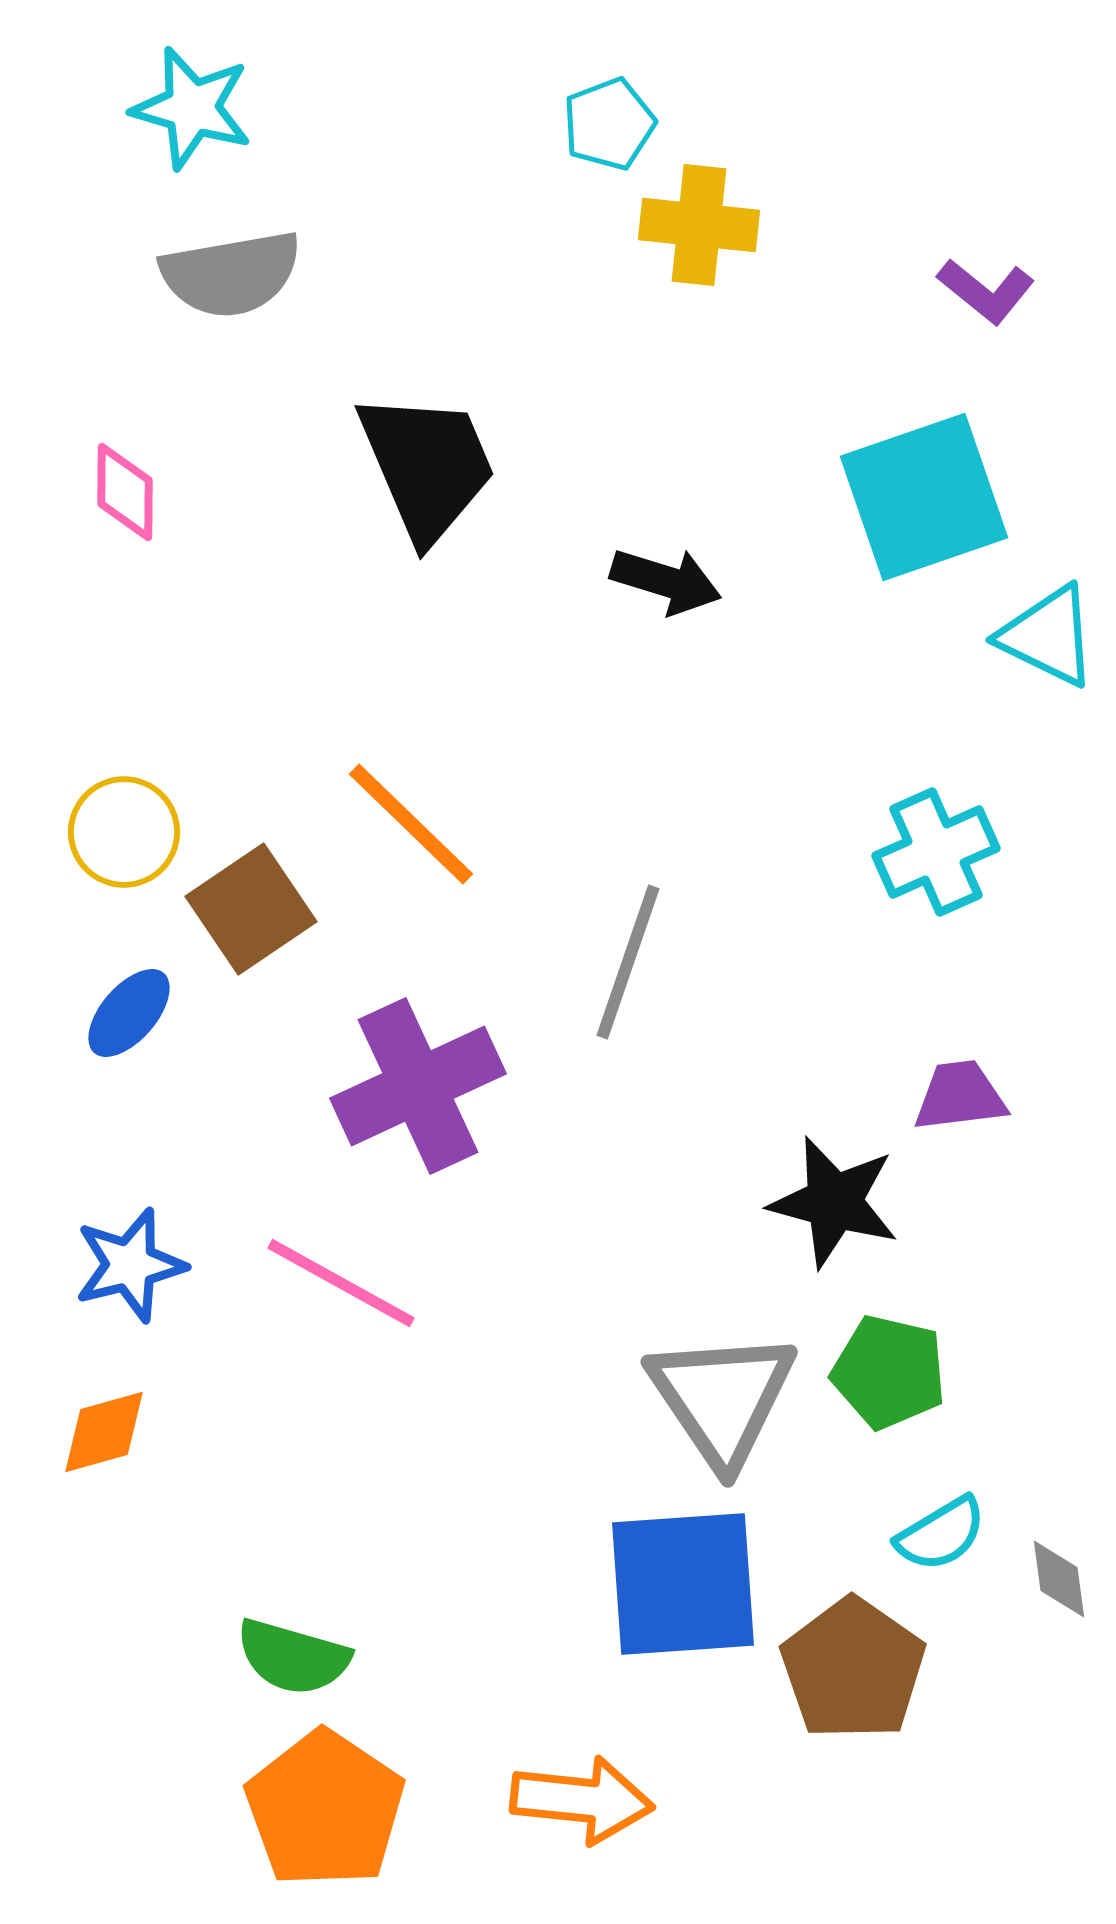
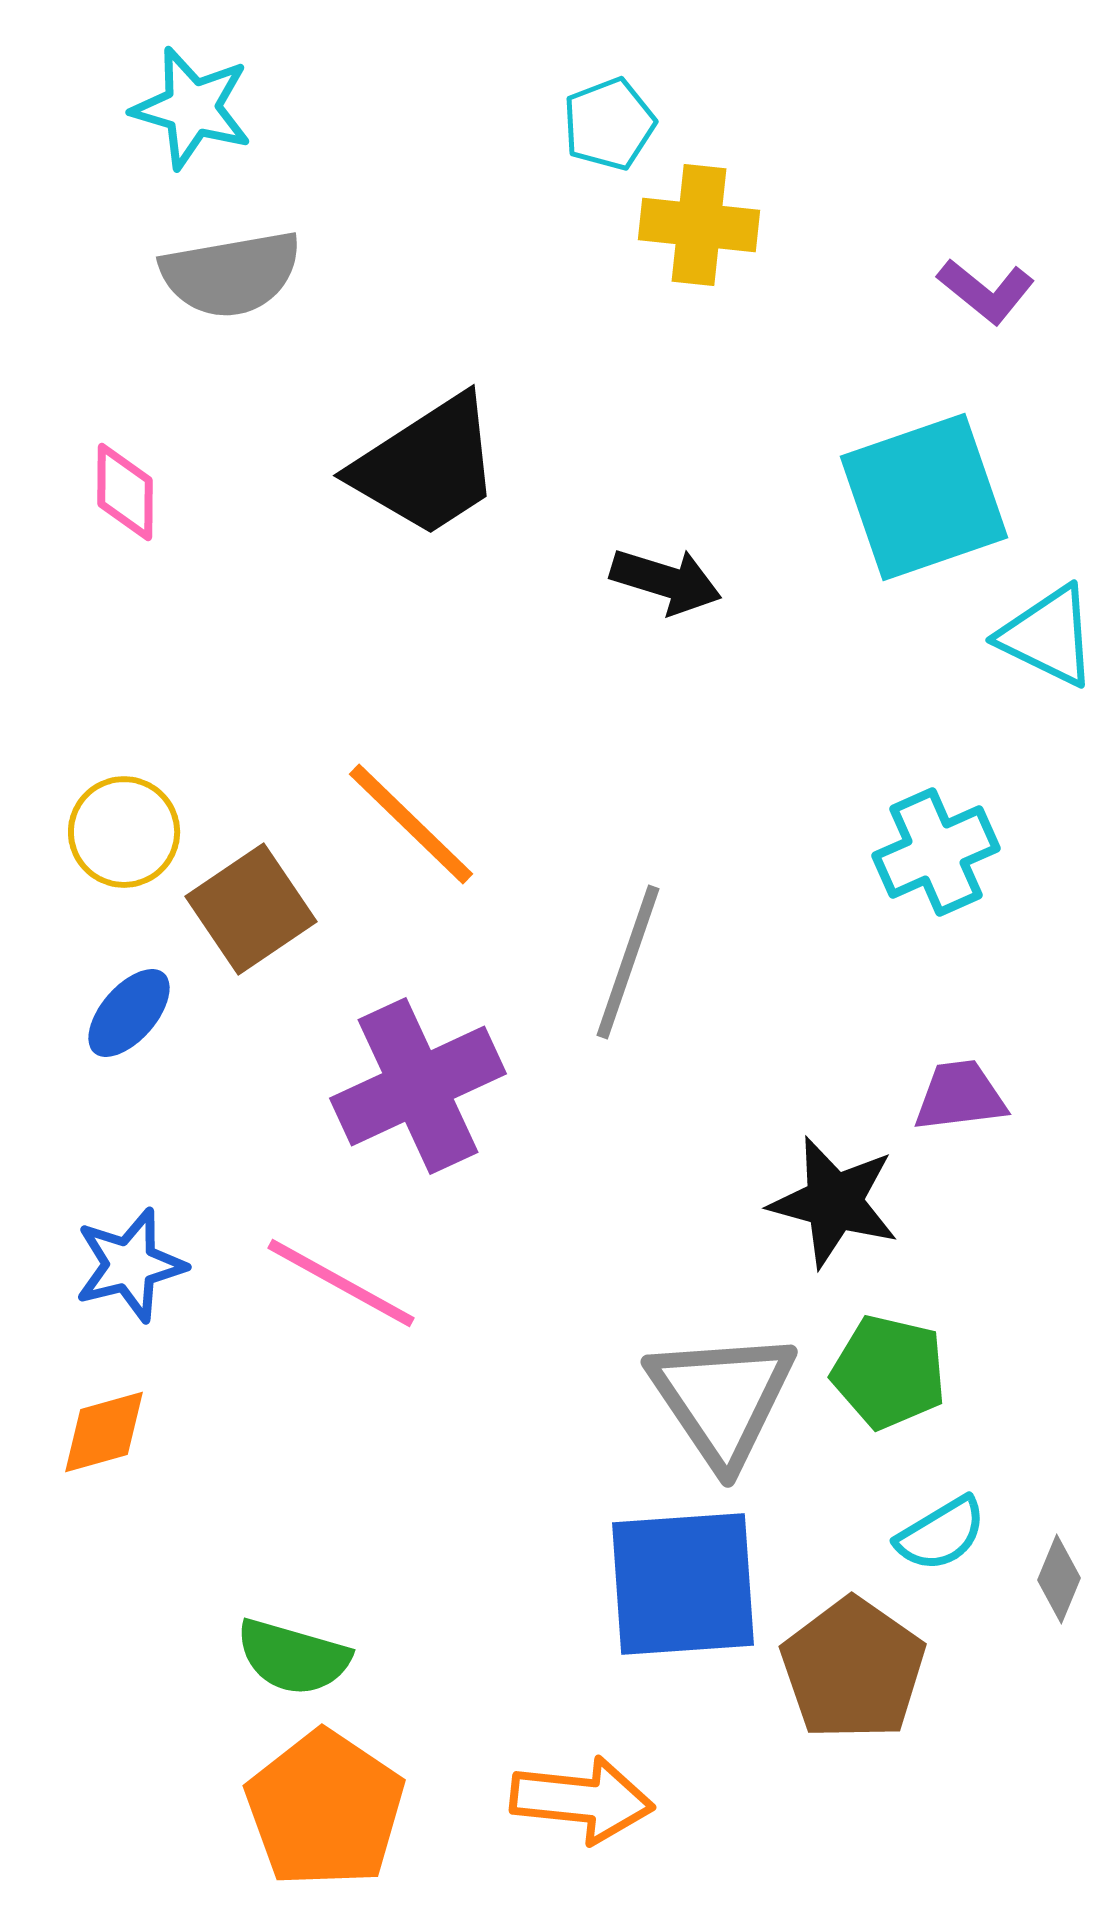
black trapezoid: rotated 80 degrees clockwise
gray diamond: rotated 30 degrees clockwise
